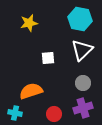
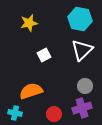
white square: moved 4 px left, 3 px up; rotated 24 degrees counterclockwise
gray circle: moved 2 px right, 3 px down
purple cross: moved 1 px left
